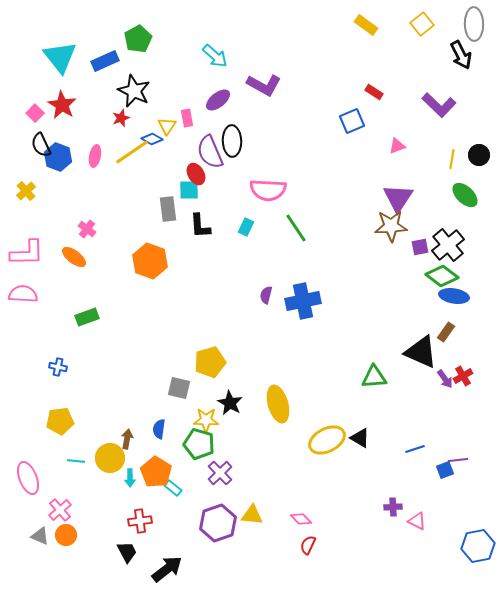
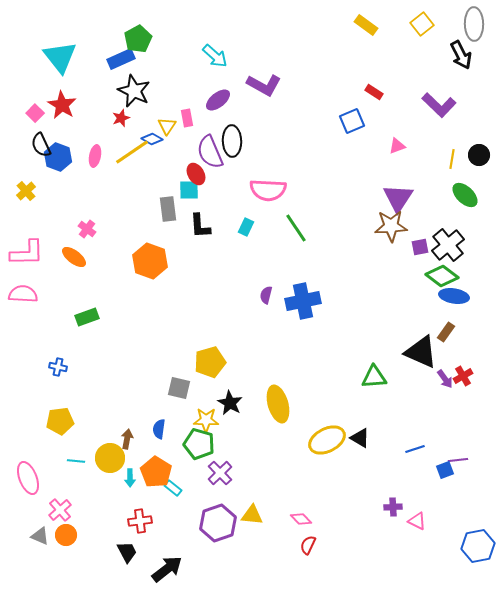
blue rectangle at (105, 61): moved 16 px right, 2 px up
